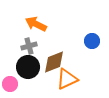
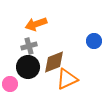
orange arrow: rotated 45 degrees counterclockwise
blue circle: moved 2 px right
